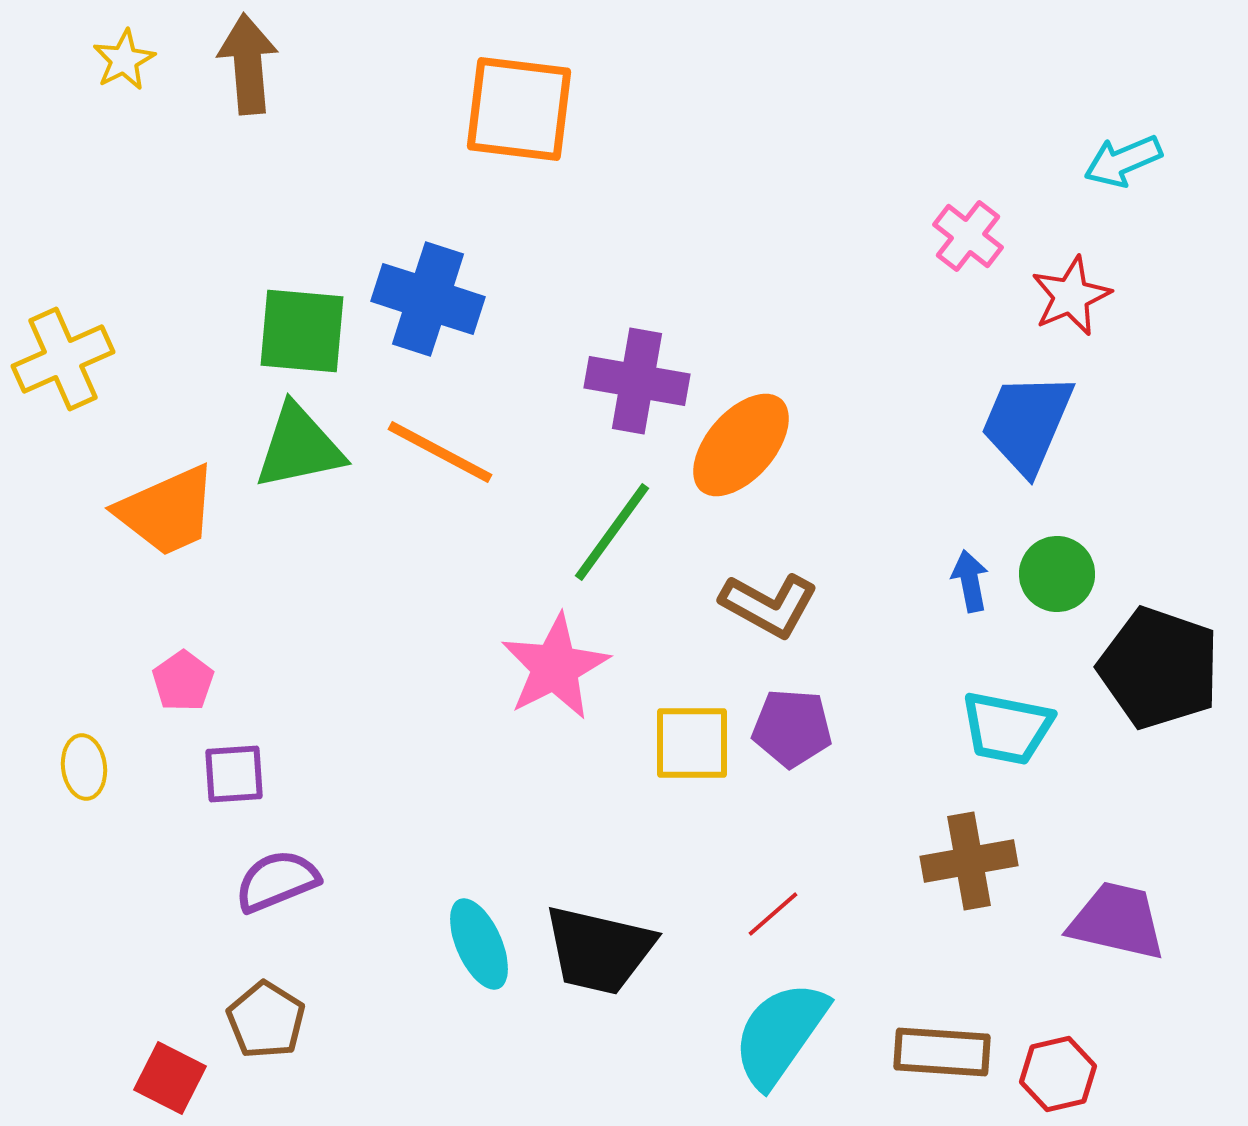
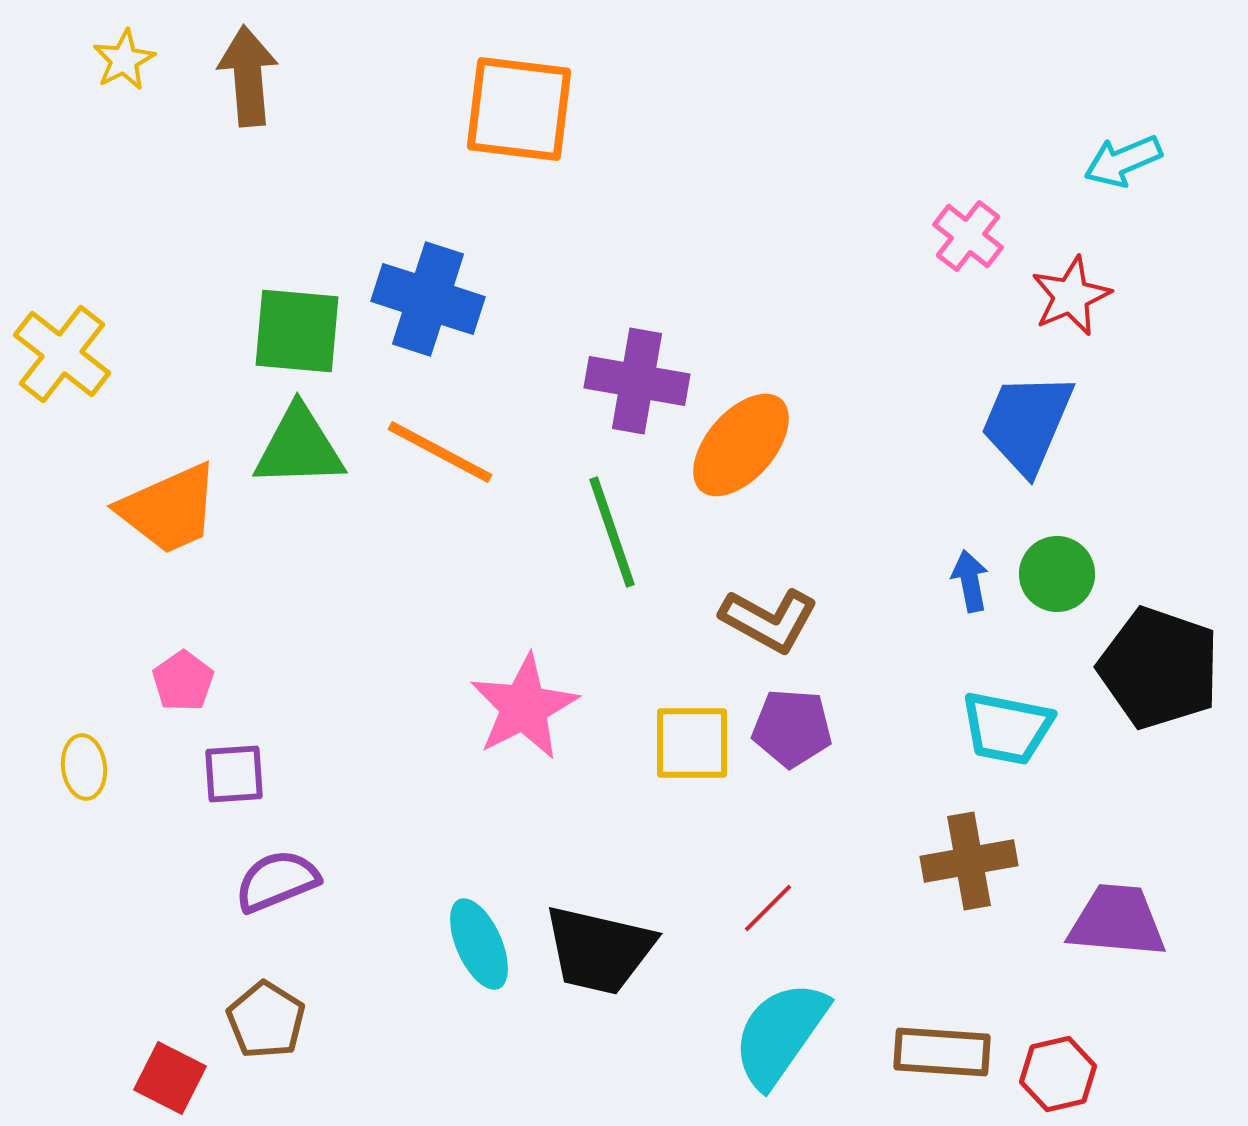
brown arrow: moved 12 px down
green square: moved 5 px left
yellow cross: moved 1 px left, 5 px up; rotated 28 degrees counterclockwise
green triangle: rotated 10 degrees clockwise
orange trapezoid: moved 2 px right, 2 px up
green line: rotated 55 degrees counterclockwise
brown L-shape: moved 15 px down
pink star: moved 31 px left, 40 px down
red line: moved 5 px left, 6 px up; rotated 4 degrees counterclockwise
purple trapezoid: rotated 8 degrees counterclockwise
